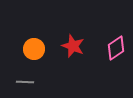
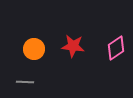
red star: rotated 15 degrees counterclockwise
